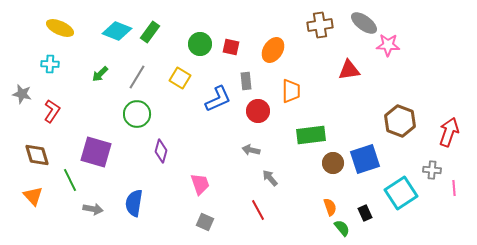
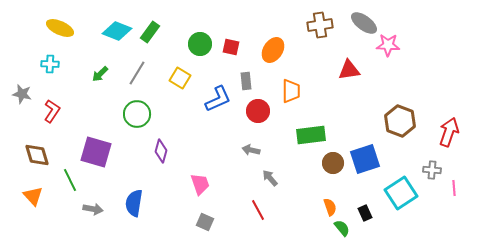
gray line at (137, 77): moved 4 px up
